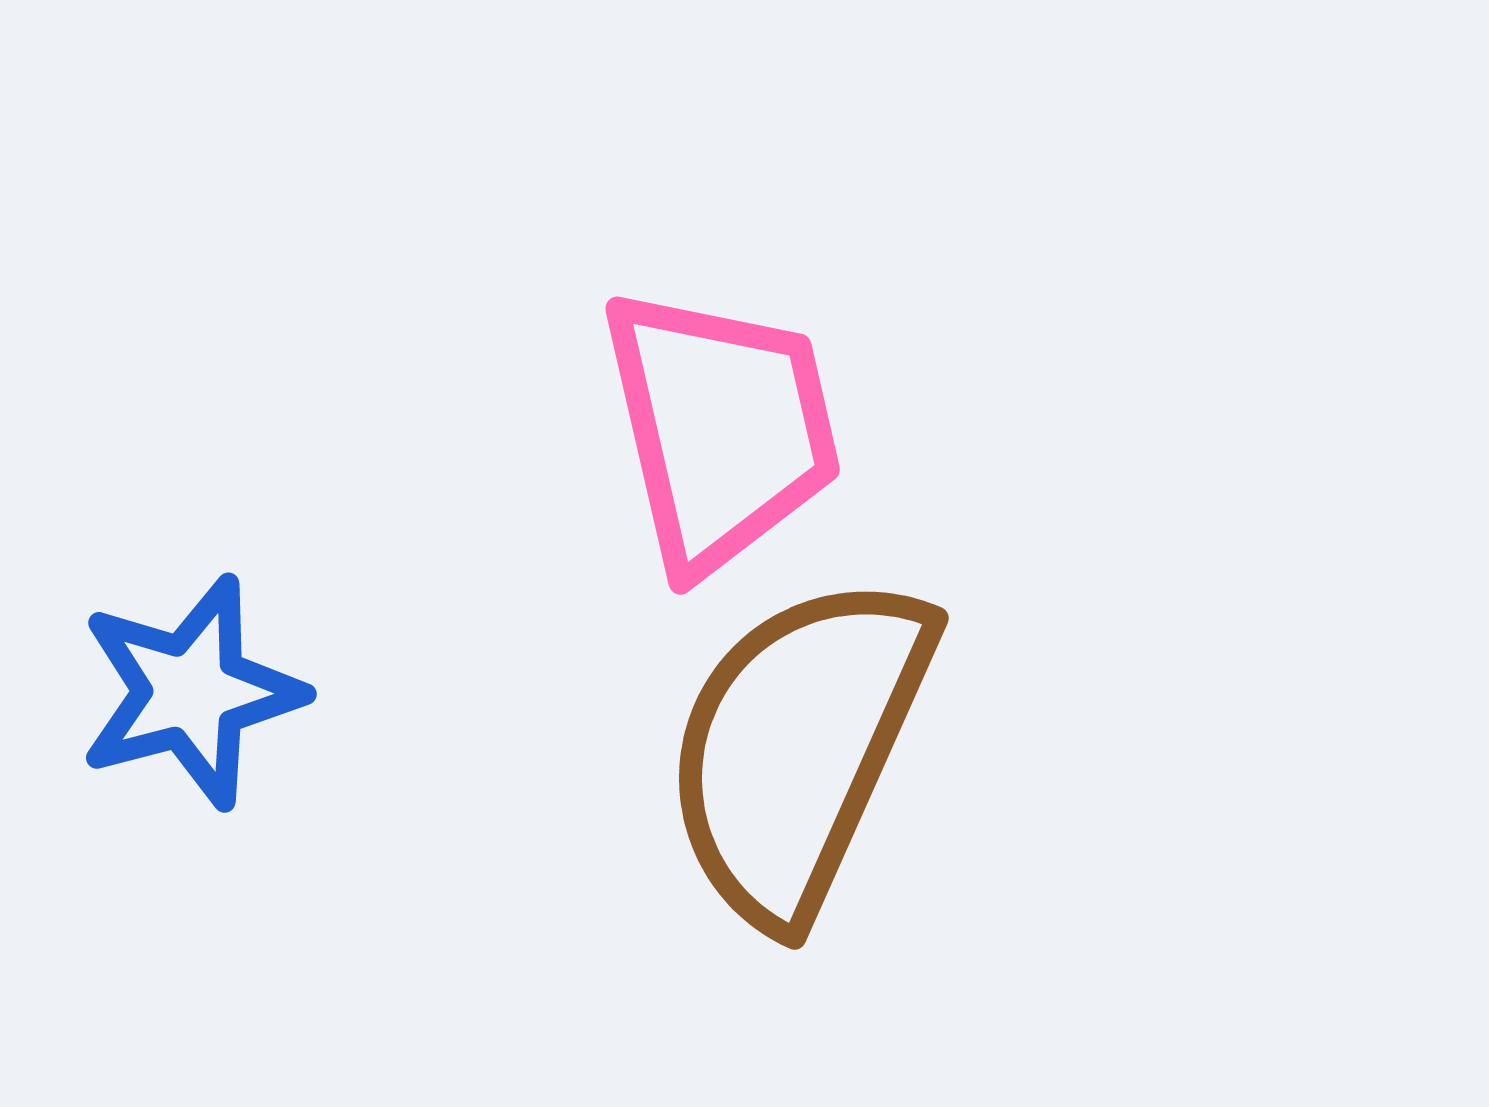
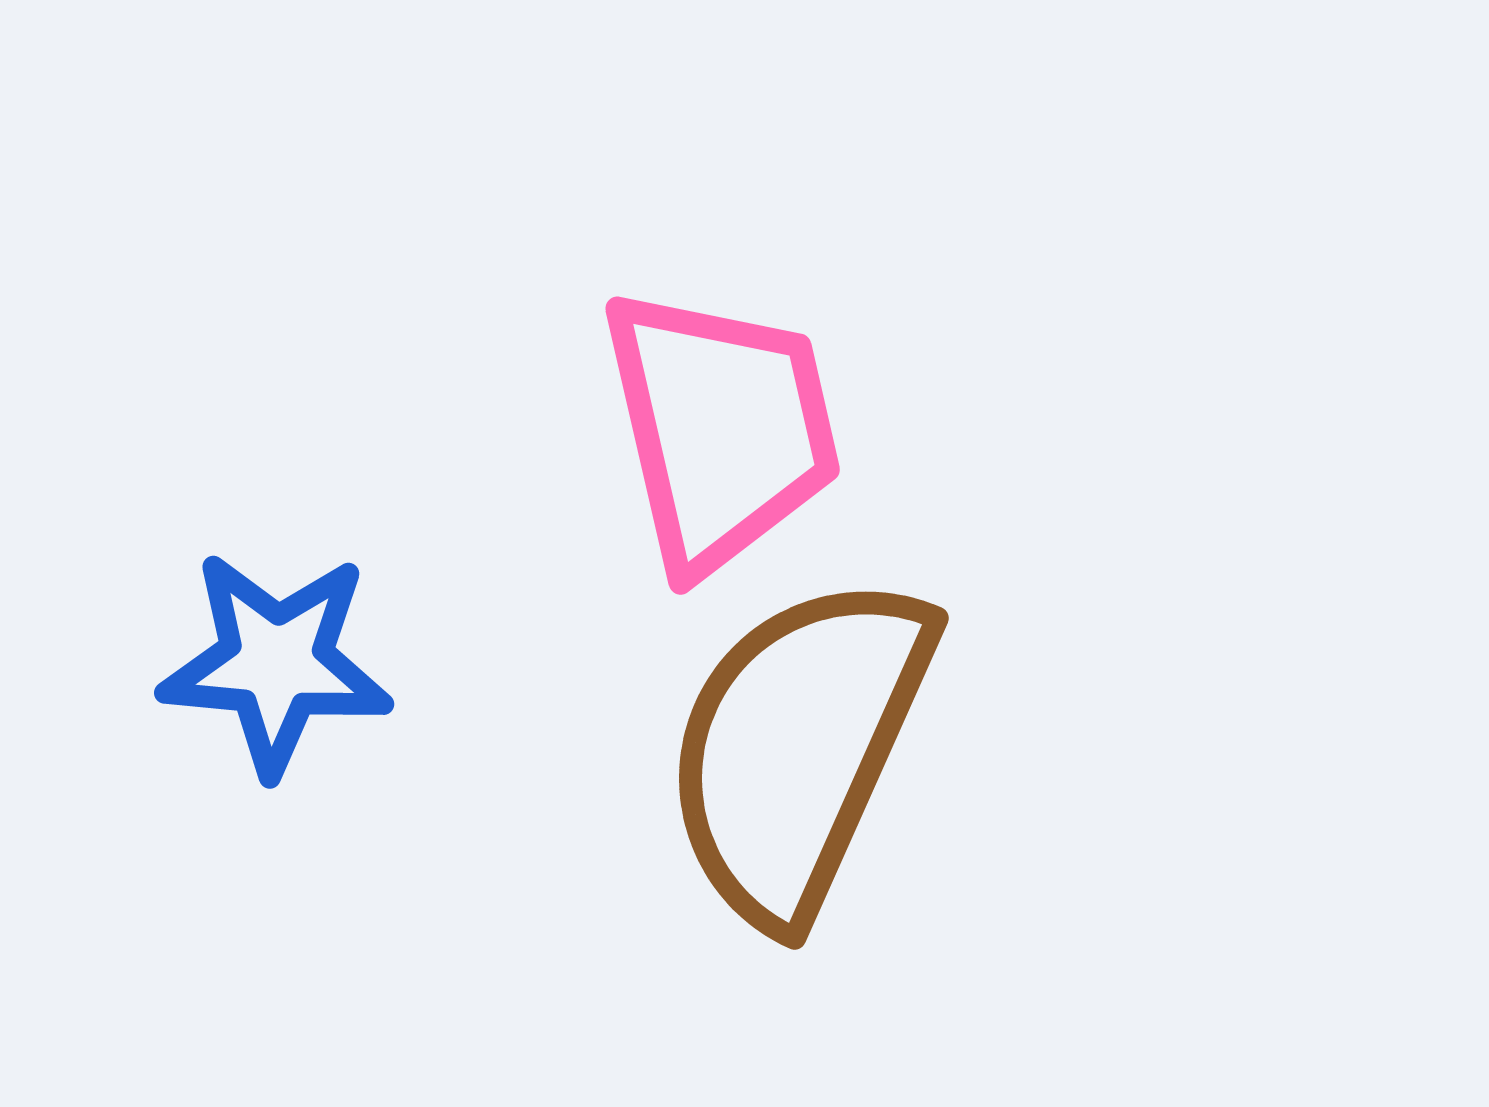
blue star: moved 85 px right, 29 px up; rotated 20 degrees clockwise
